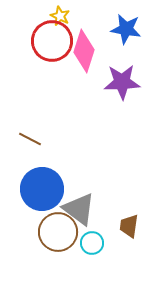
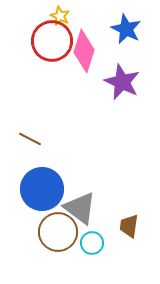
blue star: rotated 16 degrees clockwise
purple star: rotated 27 degrees clockwise
gray triangle: moved 1 px right, 1 px up
